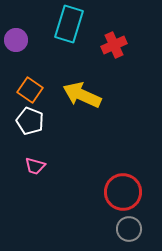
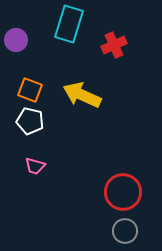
orange square: rotated 15 degrees counterclockwise
white pentagon: rotated 8 degrees counterclockwise
gray circle: moved 4 px left, 2 px down
